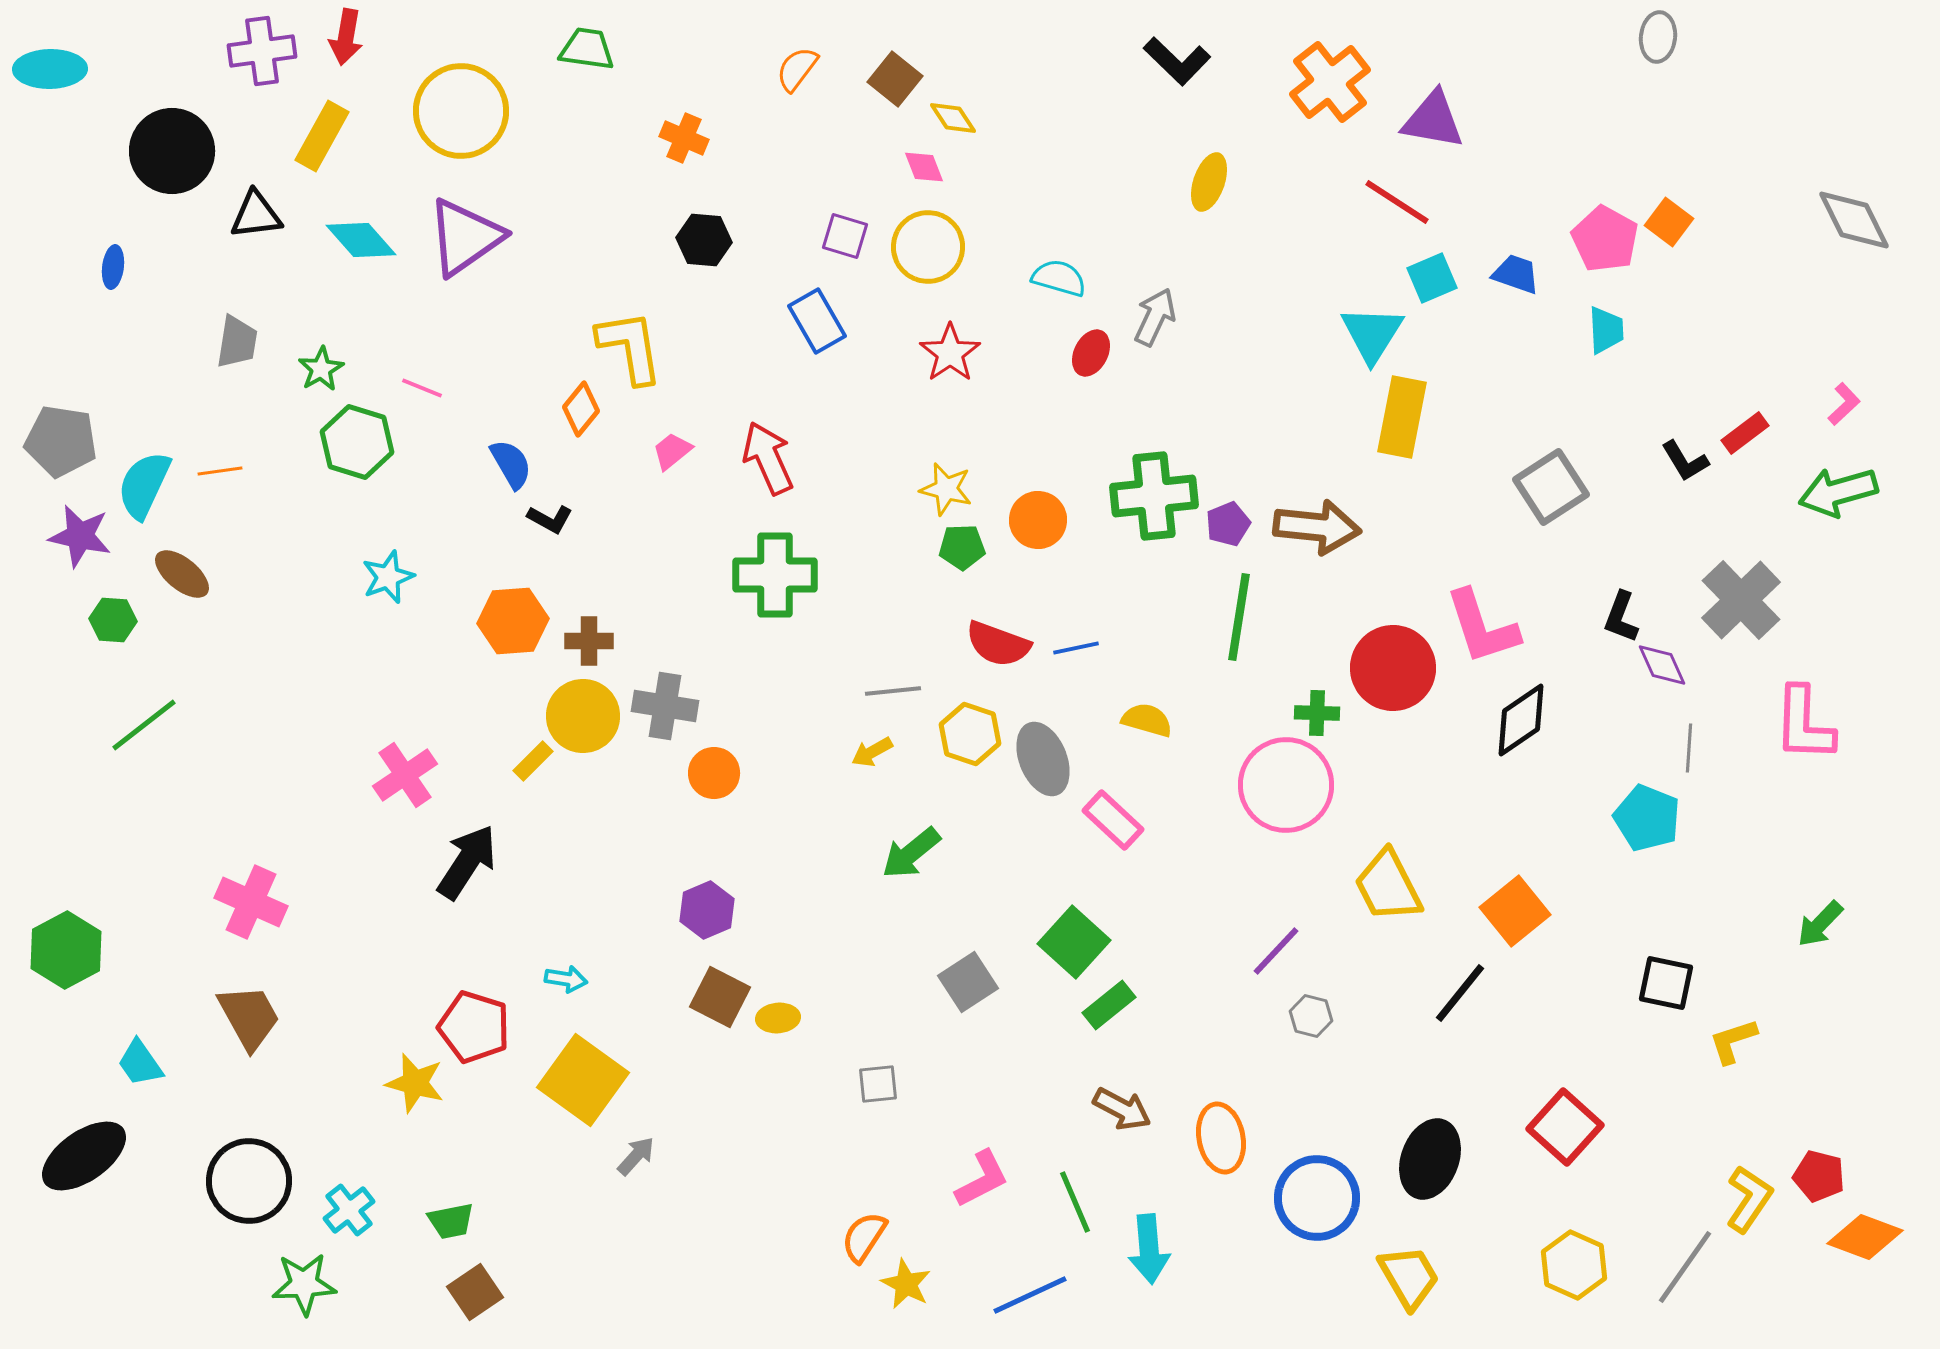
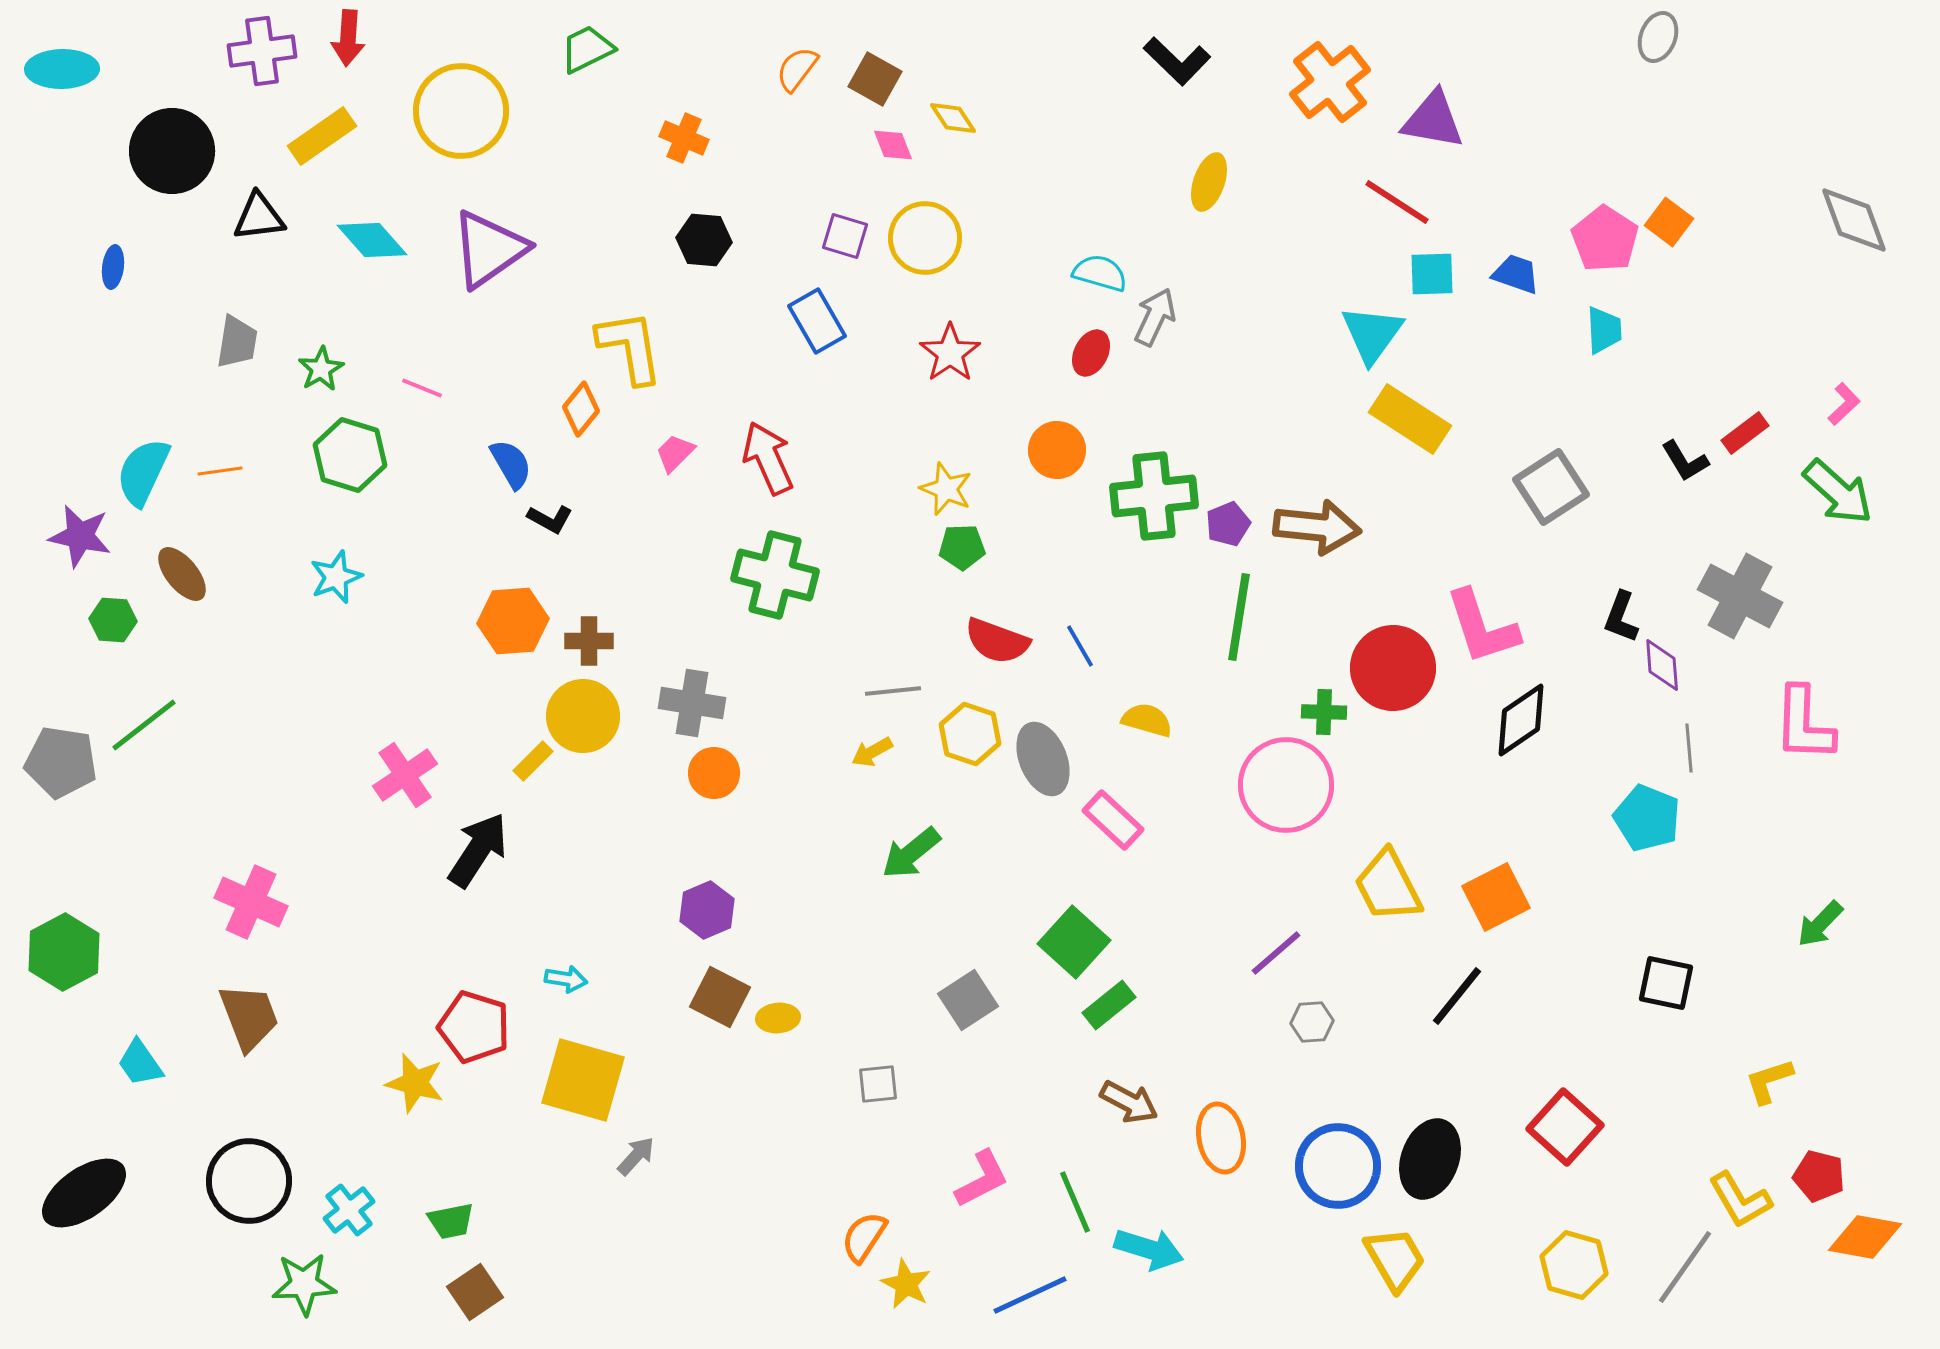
red arrow at (346, 37): moved 2 px right, 1 px down; rotated 6 degrees counterclockwise
gray ellipse at (1658, 37): rotated 15 degrees clockwise
green trapezoid at (587, 49): rotated 34 degrees counterclockwise
cyan ellipse at (50, 69): moved 12 px right
brown square at (895, 79): moved 20 px left; rotated 10 degrees counterclockwise
yellow rectangle at (322, 136): rotated 26 degrees clockwise
pink diamond at (924, 167): moved 31 px left, 22 px up
black triangle at (256, 215): moved 3 px right, 2 px down
gray diamond at (1854, 220): rotated 6 degrees clockwise
purple triangle at (465, 237): moved 24 px right, 12 px down
pink pentagon at (1605, 239): rotated 4 degrees clockwise
cyan diamond at (361, 240): moved 11 px right
yellow circle at (928, 247): moved 3 px left, 9 px up
cyan semicircle at (1059, 278): moved 41 px right, 5 px up
cyan square at (1432, 278): moved 4 px up; rotated 21 degrees clockwise
cyan trapezoid at (1606, 330): moved 2 px left
cyan triangle at (1372, 334): rotated 4 degrees clockwise
yellow rectangle at (1402, 417): moved 8 px right, 2 px down; rotated 68 degrees counterclockwise
gray pentagon at (61, 441): moved 321 px down
green hexagon at (357, 442): moved 7 px left, 13 px down
pink trapezoid at (672, 451): moved 3 px right, 2 px down; rotated 6 degrees counterclockwise
cyan semicircle at (144, 485): moved 1 px left, 13 px up
yellow star at (946, 489): rotated 8 degrees clockwise
green arrow at (1838, 492): rotated 122 degrees counterclockwise
orange circle at (1038, 520): moved 19 px right, 70 px up
brown ellipse at (182, 574): rotated 12 degrees clockwise
green cross at (775, 575): rotated 14 degrees clockwise
cyan star at (388, 577): moved 52 px left
gray cross at (1741, 600): moved 1 px left, 4 px up; rotated 18 degrees counterclockwise
red semicircle at (998, 644): moved 1 px left, 3 px up
blue line at (1076, 648): moved 4 px right, 2 px up; rotated 72 degrees clockwise
purple diamond at (1662, 665): rotated 20 degrees clockwise
gray cross at (665, 706): moved 27 px right, 3 px up
green cross at (1317, 713): moved 7 px right, 1 px up
gray line at (1689, 748): rotated 9 degrees counterclockwise
black arrow at (467, 862): moved 11 px right, 12 px up
orange square at (1515, 911): moved 19 px left, 14 px up; rotated 12 degrees clockwise
green hexagon at (66, 950): moved 2 px left, 2 px down
purple line at (1276, 951): moved 2 px down; rotated 6 degrees clockwise
gray square at (968, 982): moved 18 px down
black line at (1460, 993): moved 3 px left, 3 px down
gray hexagon at (1311, 1016): moved 1 px right, 6 px down; rotated 18 degrees counterclockwise
brown trapezoid at (249, 1017): rotated 8 degrees clockwise
yellow L-shape at (1733, 1041): moved 36 px right, 40 px down
yellow square at (583, 1080): rotated 20 degrees counterclockwise
brown arrow at (1122, 1109): moved 7 px right, 7 px up
black ellipse at (84, 1156): moved 37 px down
blue circle at (1317, 1198): moved 21 px right, 32 px up
yellow L-shape at (1749, 1199): moved 9 px left, 1 px down; rotated 116 degrees clockwise
orange diamond at (1865, 1237): rotated 10 degrees counterclockwise
cyan arrow at (1149, 1249): rotated 68 degrees counterclockwise
yellow hexagon at (1574, 1265): rotated 8 degrees counterclockwise
yellow trapezoid at (1409, 1277): moved 14 px left, 18 px up
